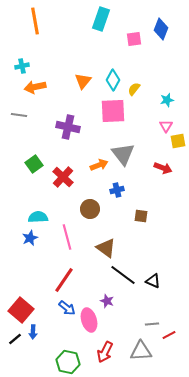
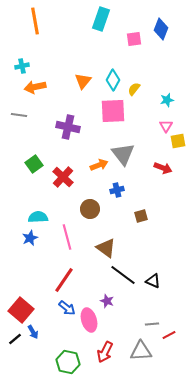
brown square at (141, 216): rotated 24 degrees counterclockwise
blue arrow at (33, 332): rotated 32 degrees counterclockwise
